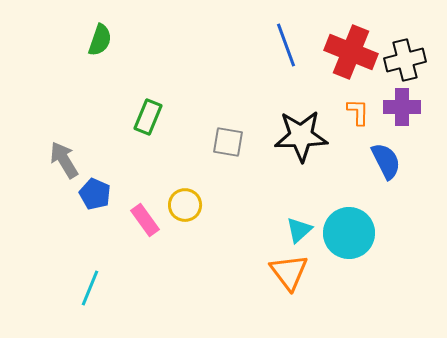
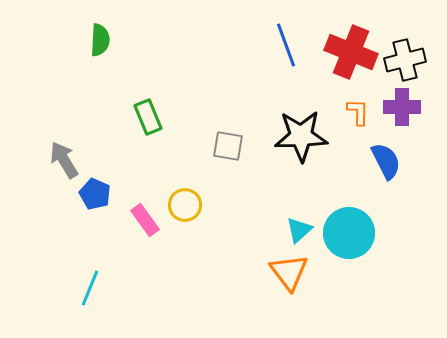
green semicircle: rotated 16 degrees counterclockwise
green rectangle: rotated 44 degrees counterclockwise
gray square: moved 4 px down
